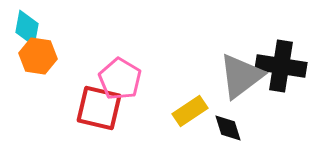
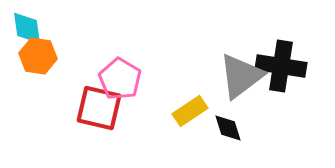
cyan diamond: rotated 18 degrees counterclockwise
